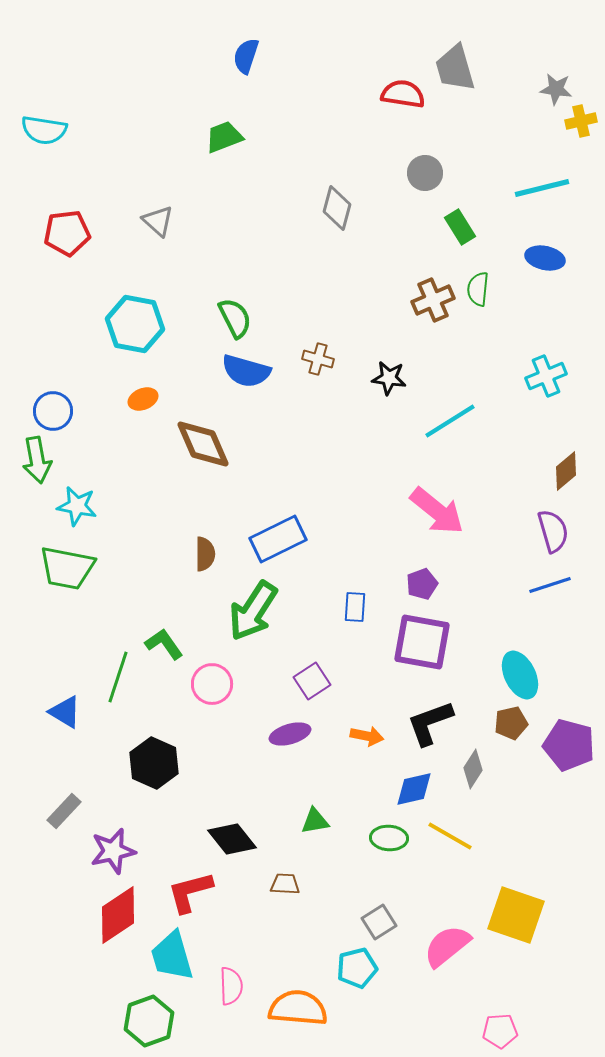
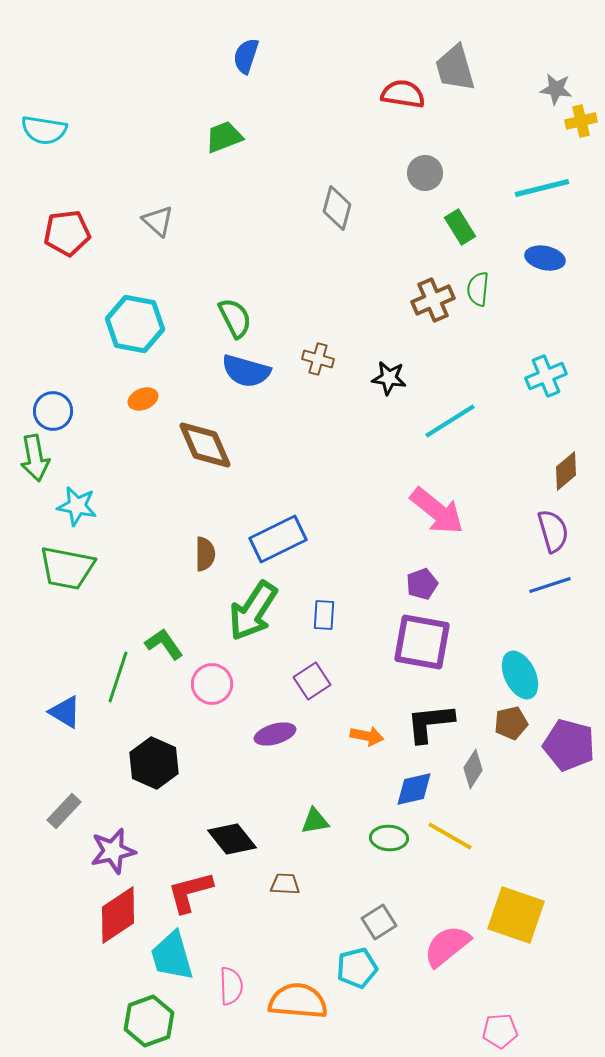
brown diamond at (203, 444): moved 2 px right, 1 px down
green arrow at (37, 460): moved 2 px left, 2 px up
blue rectangle at (355, 607): moved 31 px left, 8 px down
black L-shape at (430, 723): rotated 14 degrees clockwise
purple ellipse at (290, 734): moved 15 px left
orange semicircle at (298, 1008): moved 7 px up
